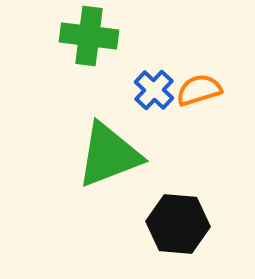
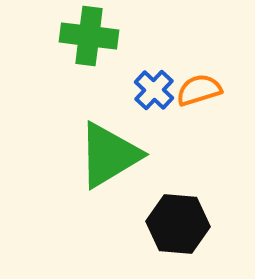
green triangle: rotated 10 degrees counterclockwise
